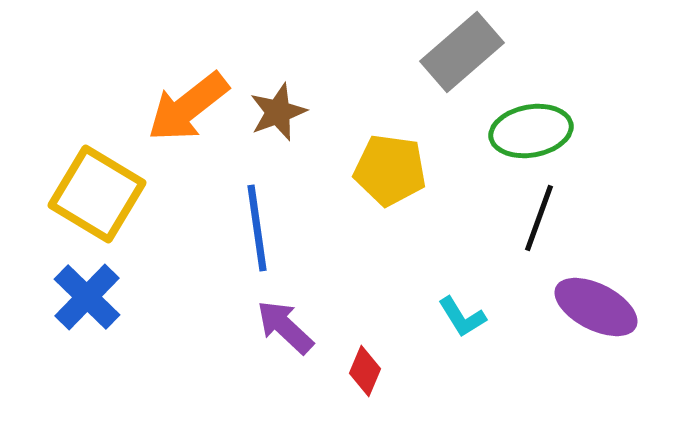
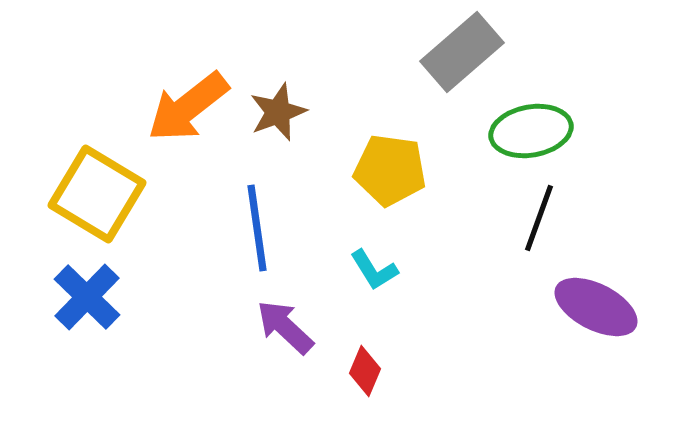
cyan L-shape: moved 88 px left, 47 px up
